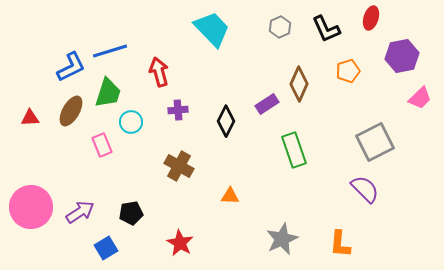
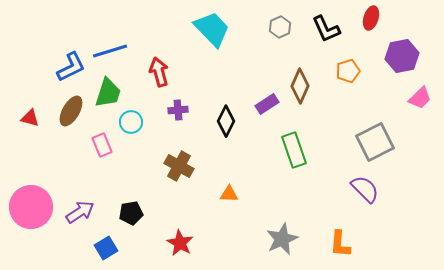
brown diamond: moved 1 px right, 2 px down
red triangle: rotated 18 degrees clockwise
orange triangle: moved 1 px left, 2 px up
